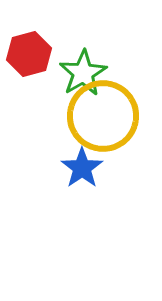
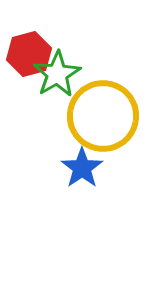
green star: moved 26 px left, 1 px down
